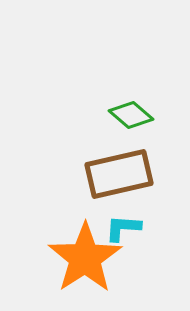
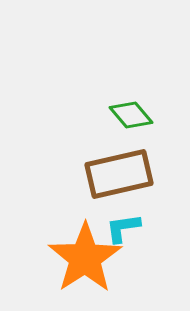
green diamond: rotated 9 degrees clockwise
cyan L-shape: rotated 12 degrees counterclockwise
